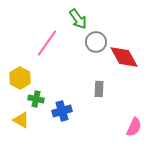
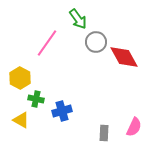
gray rectangle: moved 5 px right, 44 px down
